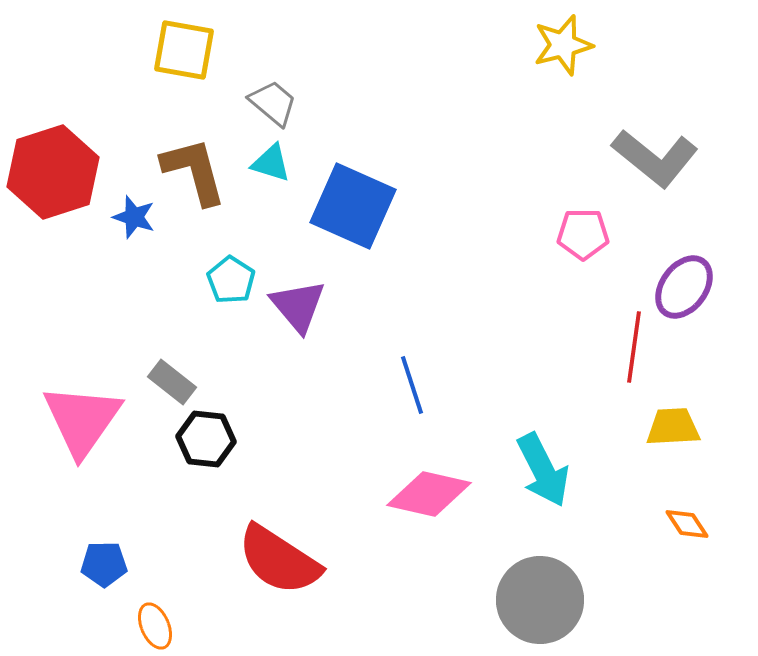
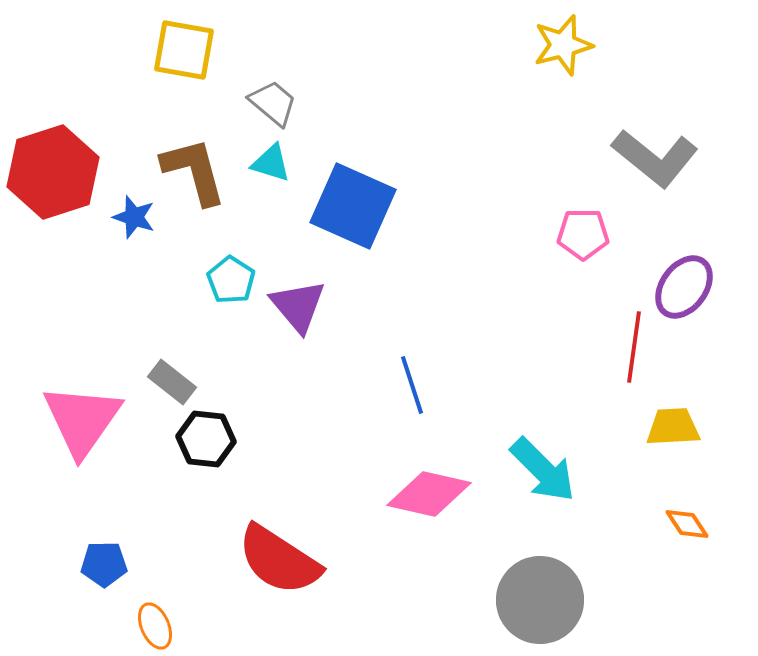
cyan arrow: rotated 18 degrees counterclockwise
